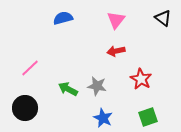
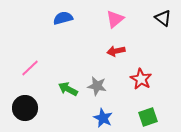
pink triangle: moved 1 px left, 1 px up; rotated 12 degrees clockwise
